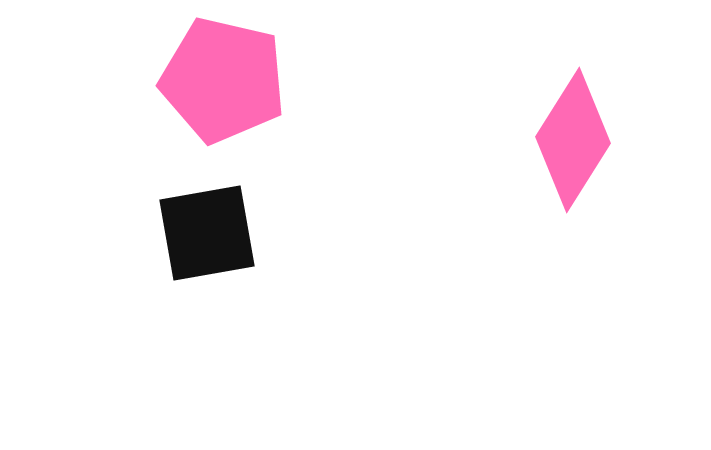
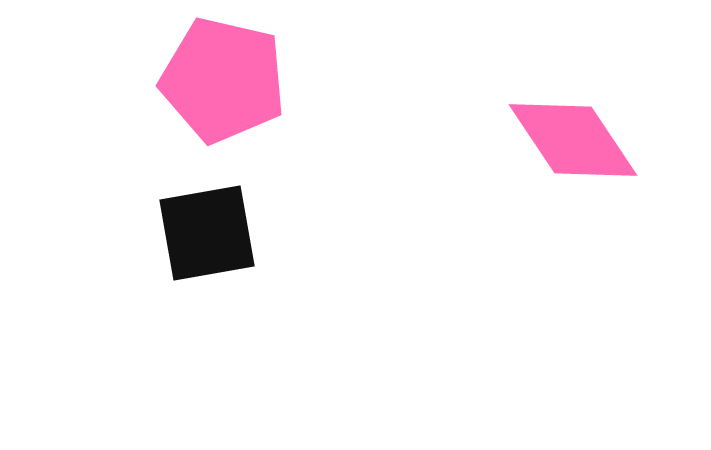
pink diamond: rotated 66 degrees counterclockwise
